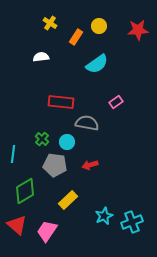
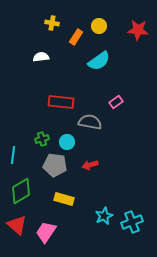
yellow cross: moved 2 px right; rotated 24 degrees counterclockwise
red star: rotated 10 degrees clockwise
cyan semicircle: moved 2 px right, 3 px up
gray semicircle: moved 3 px right, 1 px up
green cross: rotated 32 degrees clockwise
cyan line: moved 1 px down
green diamond: moved 4 px left
yellow rectangle: moved 4 px left, 1 px up; rotated 60 degrees clockwise
pink trapezoid: moved 1 px left, 1 px down
